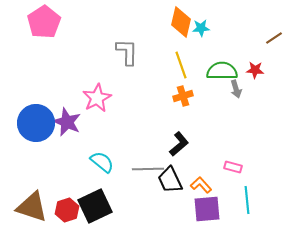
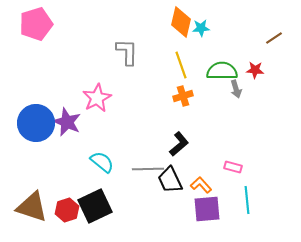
pink pentagon: moved 8 px left, 2 px down; rotated 16 degrees clockwise
